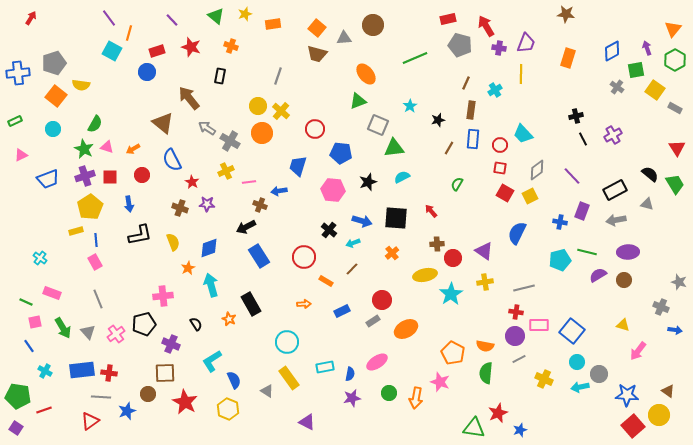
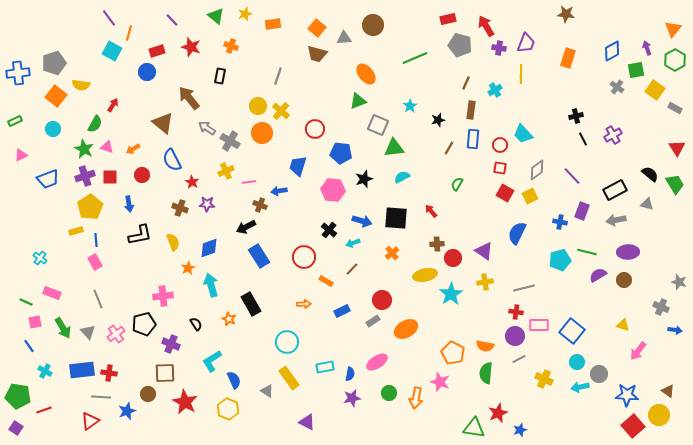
red arrow at (31, 18): moved 82 px right, 87 px down
black star at (368, 182): moved 4 px left, 3 px up
